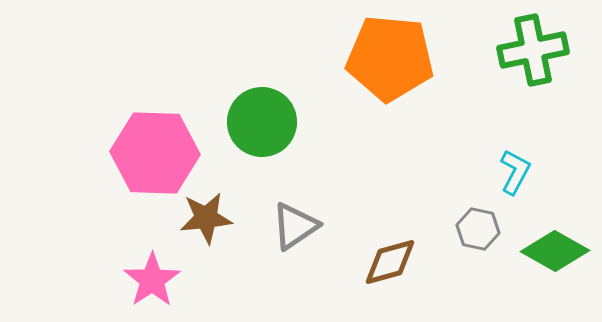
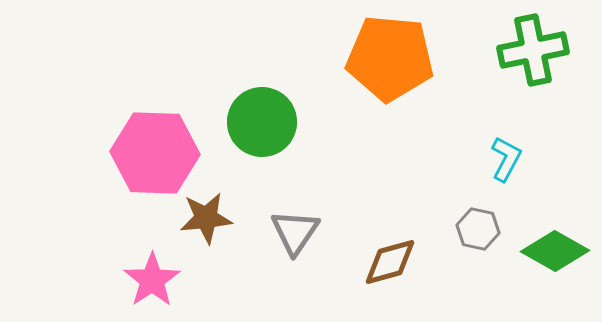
cyan L-shape: moved 9 px left, 13 px up
gray triangle: moved 6 px down; rotated 22 degrees counterclockwise
